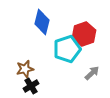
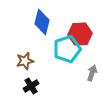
red hexagon: moved 4 px left; rotated 15 degrees clockwise
brown star: moved 8 px up
gray arrow: rotated 28 degrees counterclockwise
